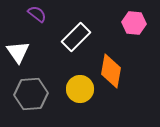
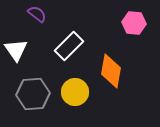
white rectangle: moved 7 px left, 9 px down
white triangle: moved 2 px left, 2 px up
yellow circle: moved 5 px left, 3 px down
gray hexagon: moved 2 px right
